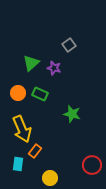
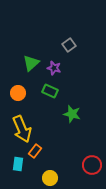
green rectangle: moved 10 px right, 3 px up
